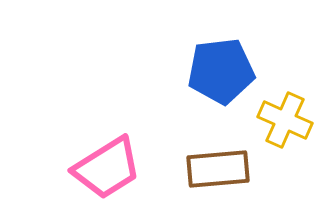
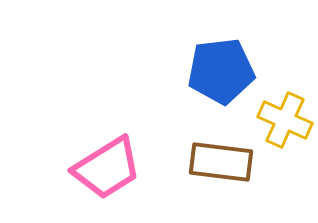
brown rectangle: moved 3 px right, 7 px up; rotated 12 degrees clockwise
